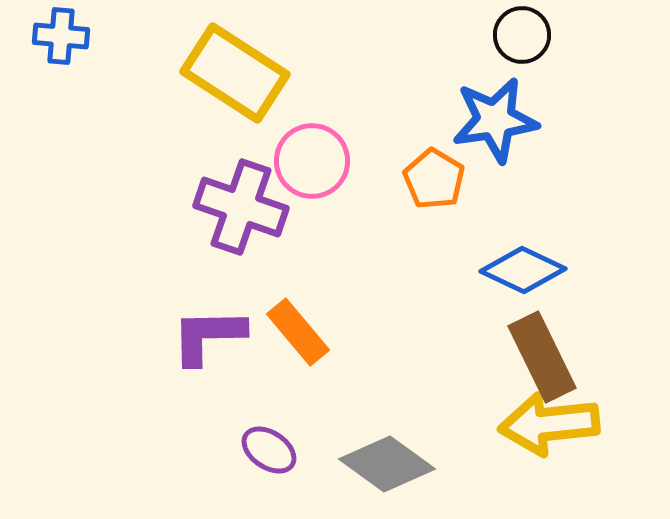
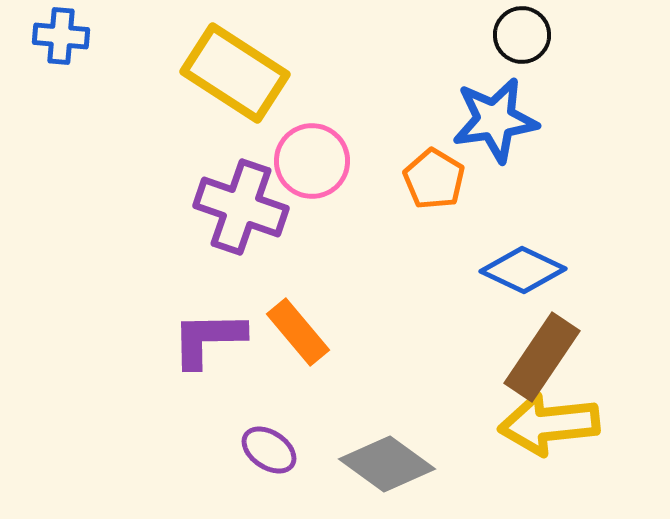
purple L-shape: moved 3 px down
brown rectangle: rotated 60 degrees clockwise
